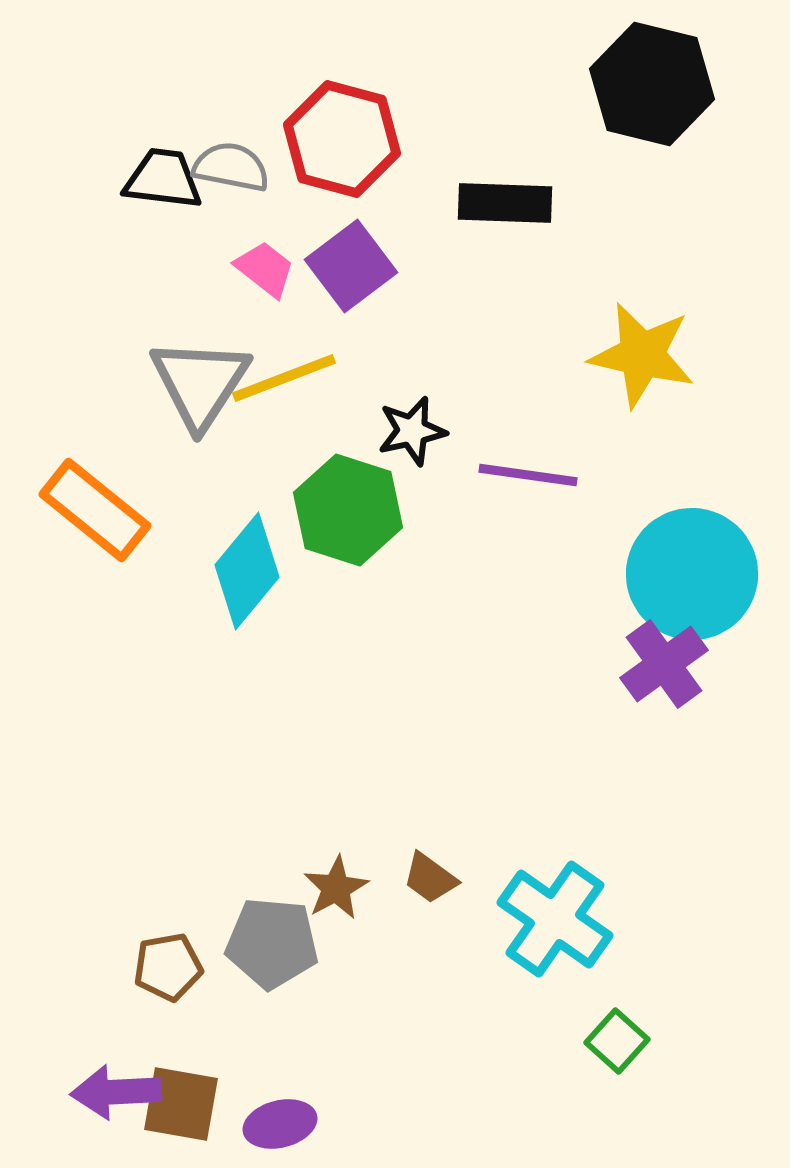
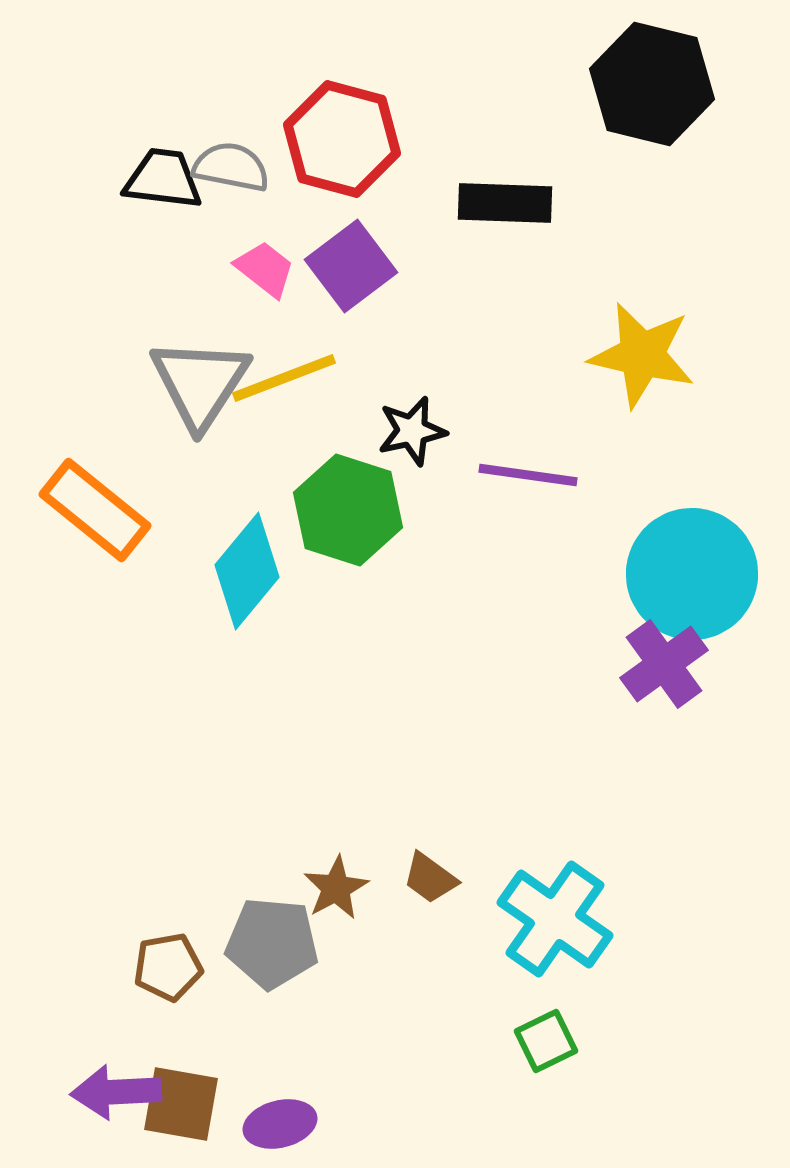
green square: moved 71 px left; rotated 22 degrees clockwise
